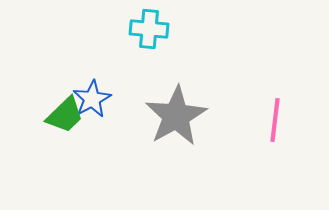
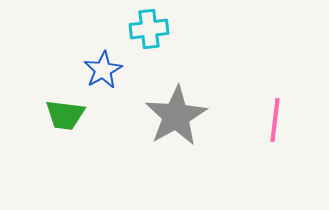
cyan cross: rotated 12 degrees counterclockwise
blue star: moved 11 px right, 29 px up
green trapezoid: rotated 51 degrees clockwise
